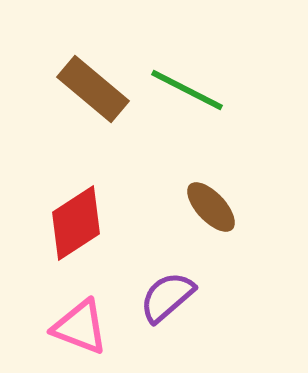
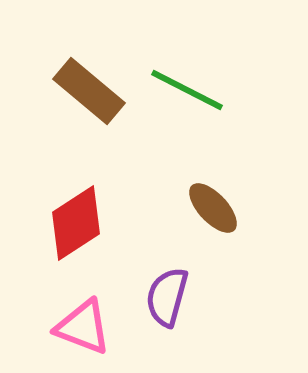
brown rectangle: moved 4 px left, 2 px down
brown ellipse: moved 2 px right, 1 px down
purple semicircle: rotated 34 degrees counterclockwise
pink triangle: moved 3 px right
